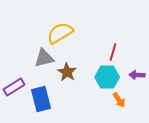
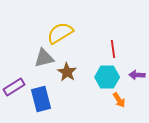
red line: moved 3 px up; rotated 24 degrees counterclockwise
